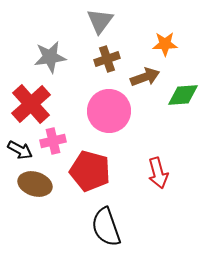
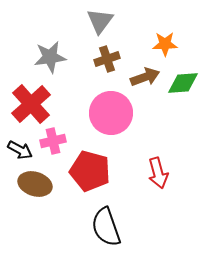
green diamond: moved 12 px up
pink circle: moved 2 px right, 2 px down
